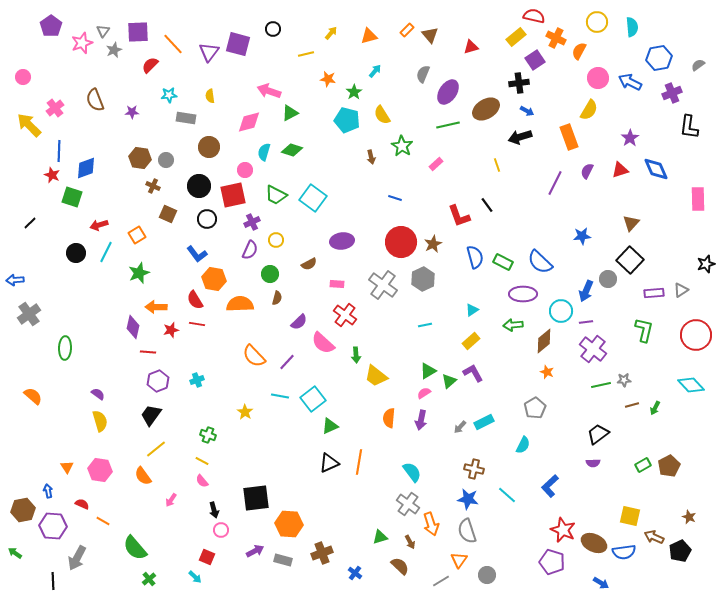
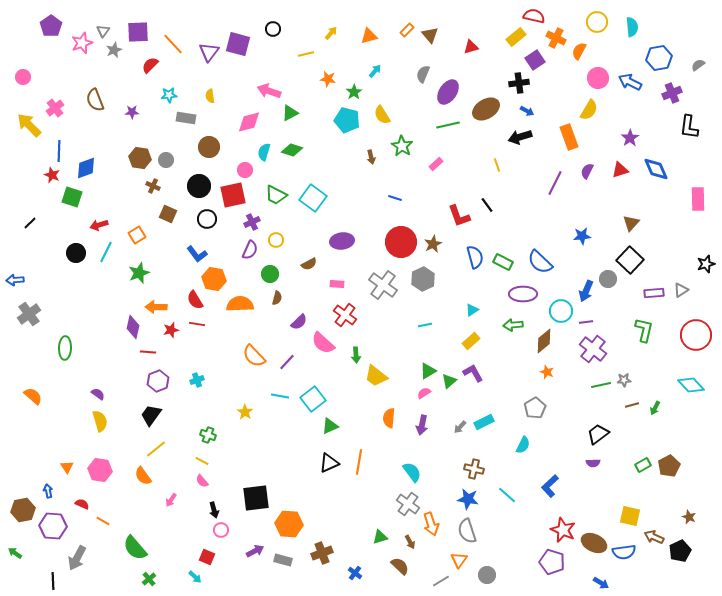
purple arrow at (421, 420): moved 1 px right, 5 px down
